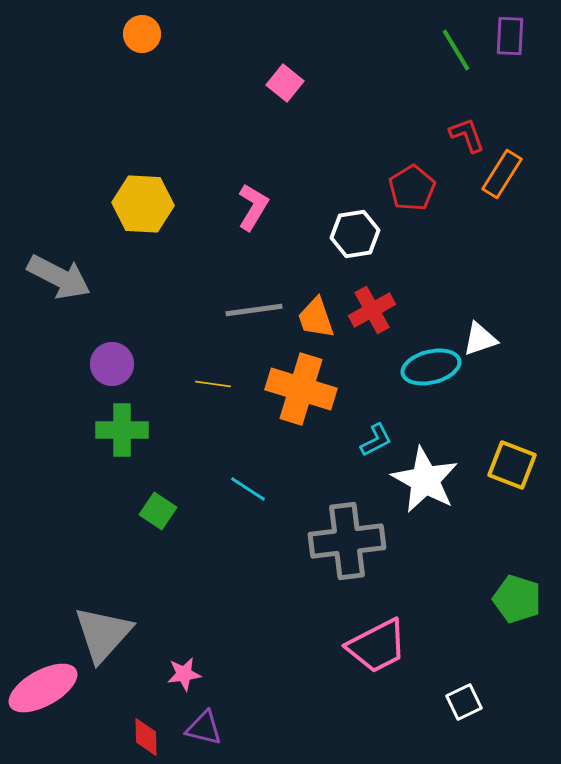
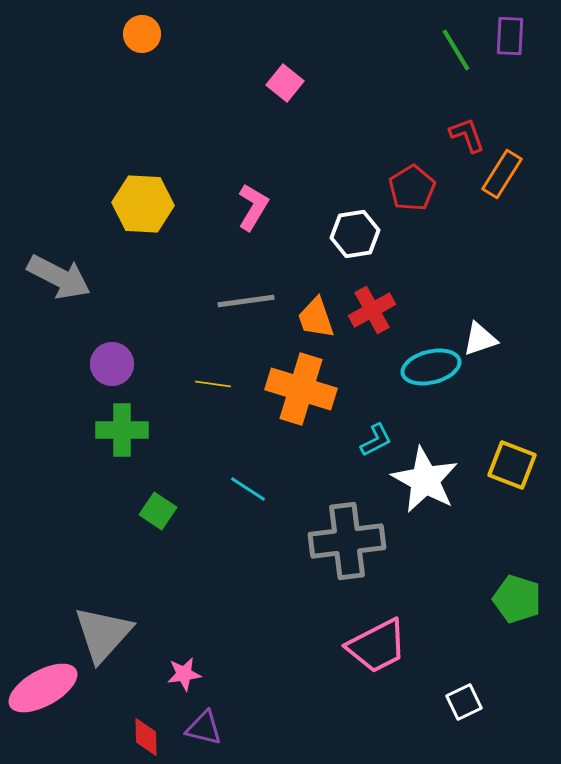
gray line: moved 8 px left, 9 px up
